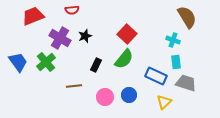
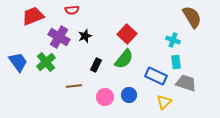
brown semicircle: moved 5 px right
purple cross: moved 1 px left, 1 px up
